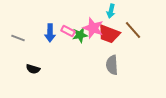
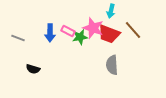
green star: moved 2 px down
